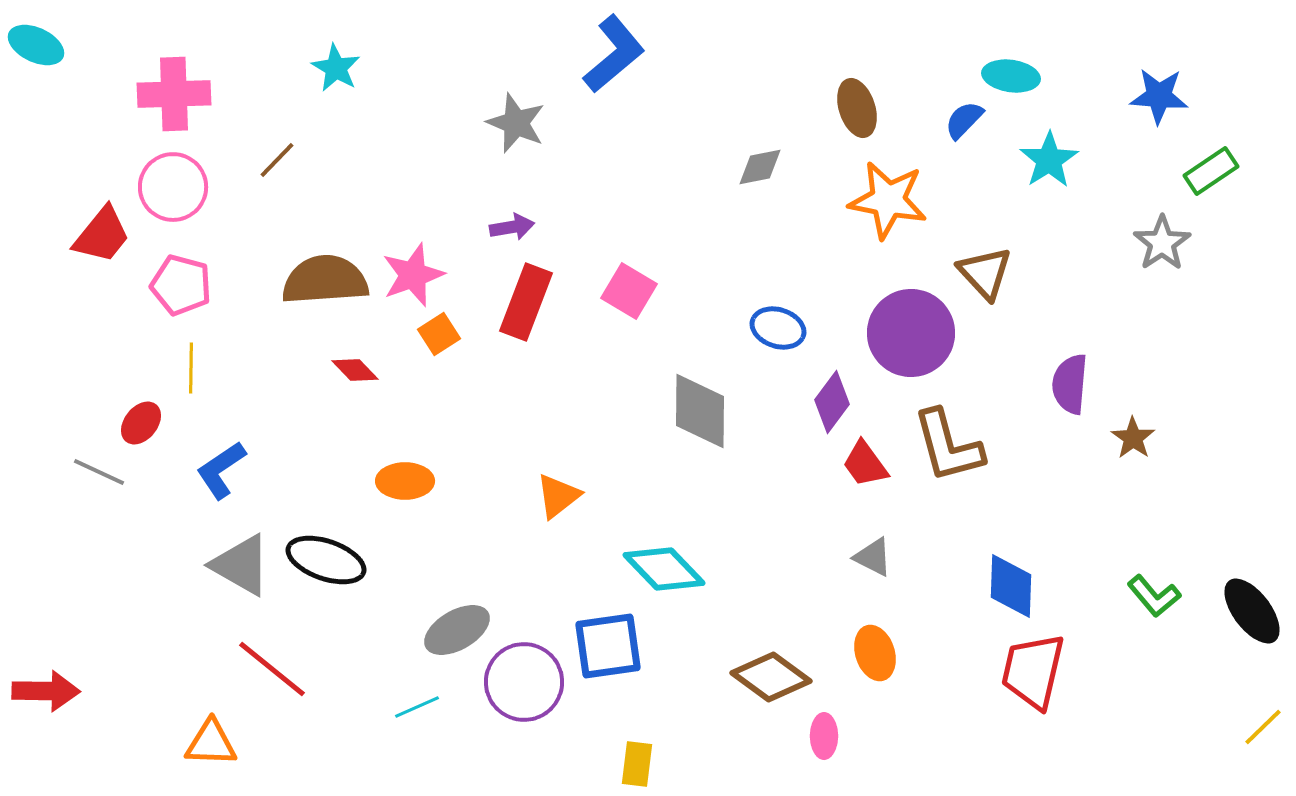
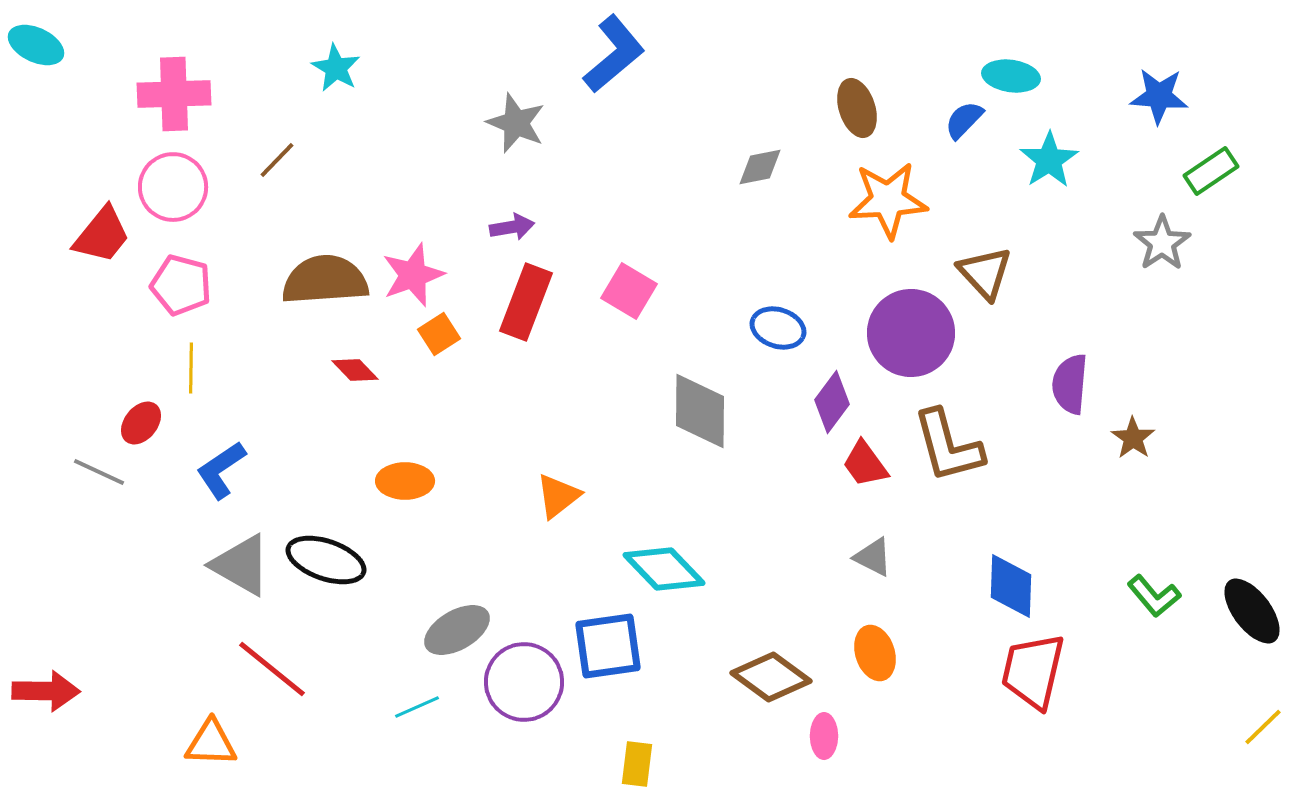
orange star at (888, 200): rotated 14 degrees counterclockwise
